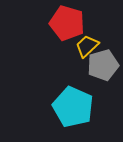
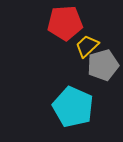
red pentagon: moved 2 px left; rotated 20 degrees counterclockwise
